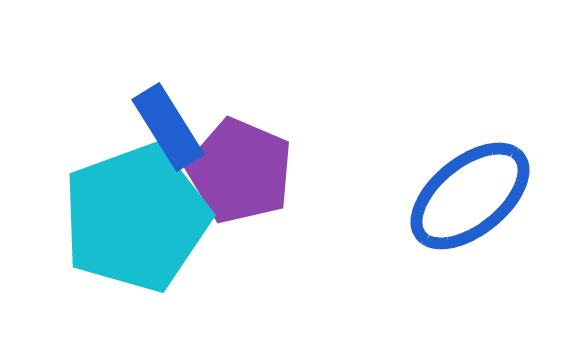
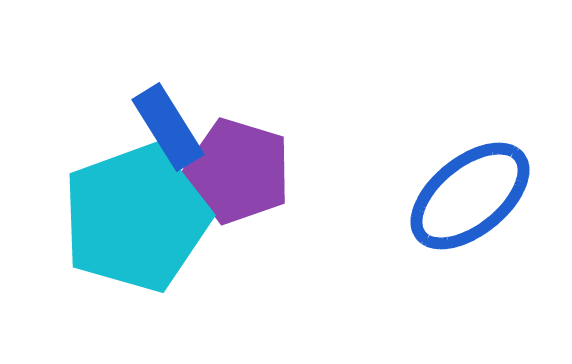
purple pentagon: moved 2 px left; rotated 6 degrees counterclockwise
